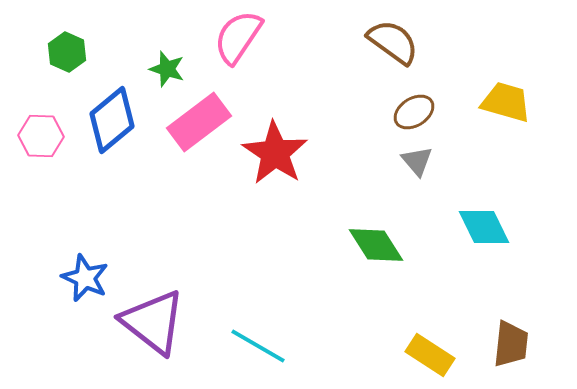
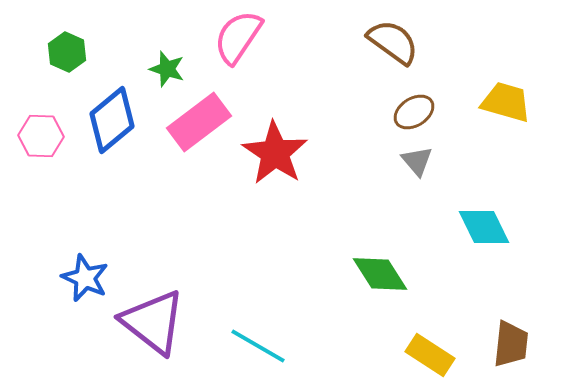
green diamond: moved 4 px right, 29 px down
